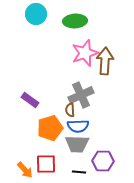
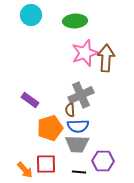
cyan circle: moved 5 px left, 1 px down
brown arrow: moved 1 px right, 3 px up
